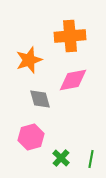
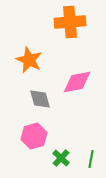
orange cross: moved 14 px up
orange star: rotated 28 degrees counterclockwise
pink diamond: moved 4 px right, 2 px down
pink hexagon: moved 3 px right, 1 px up
